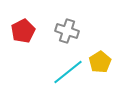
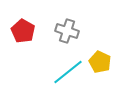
red pentagon: rotated 15 degrees counterclockwise
yellow pentagon: rotated 15 degrees counterclockwise
